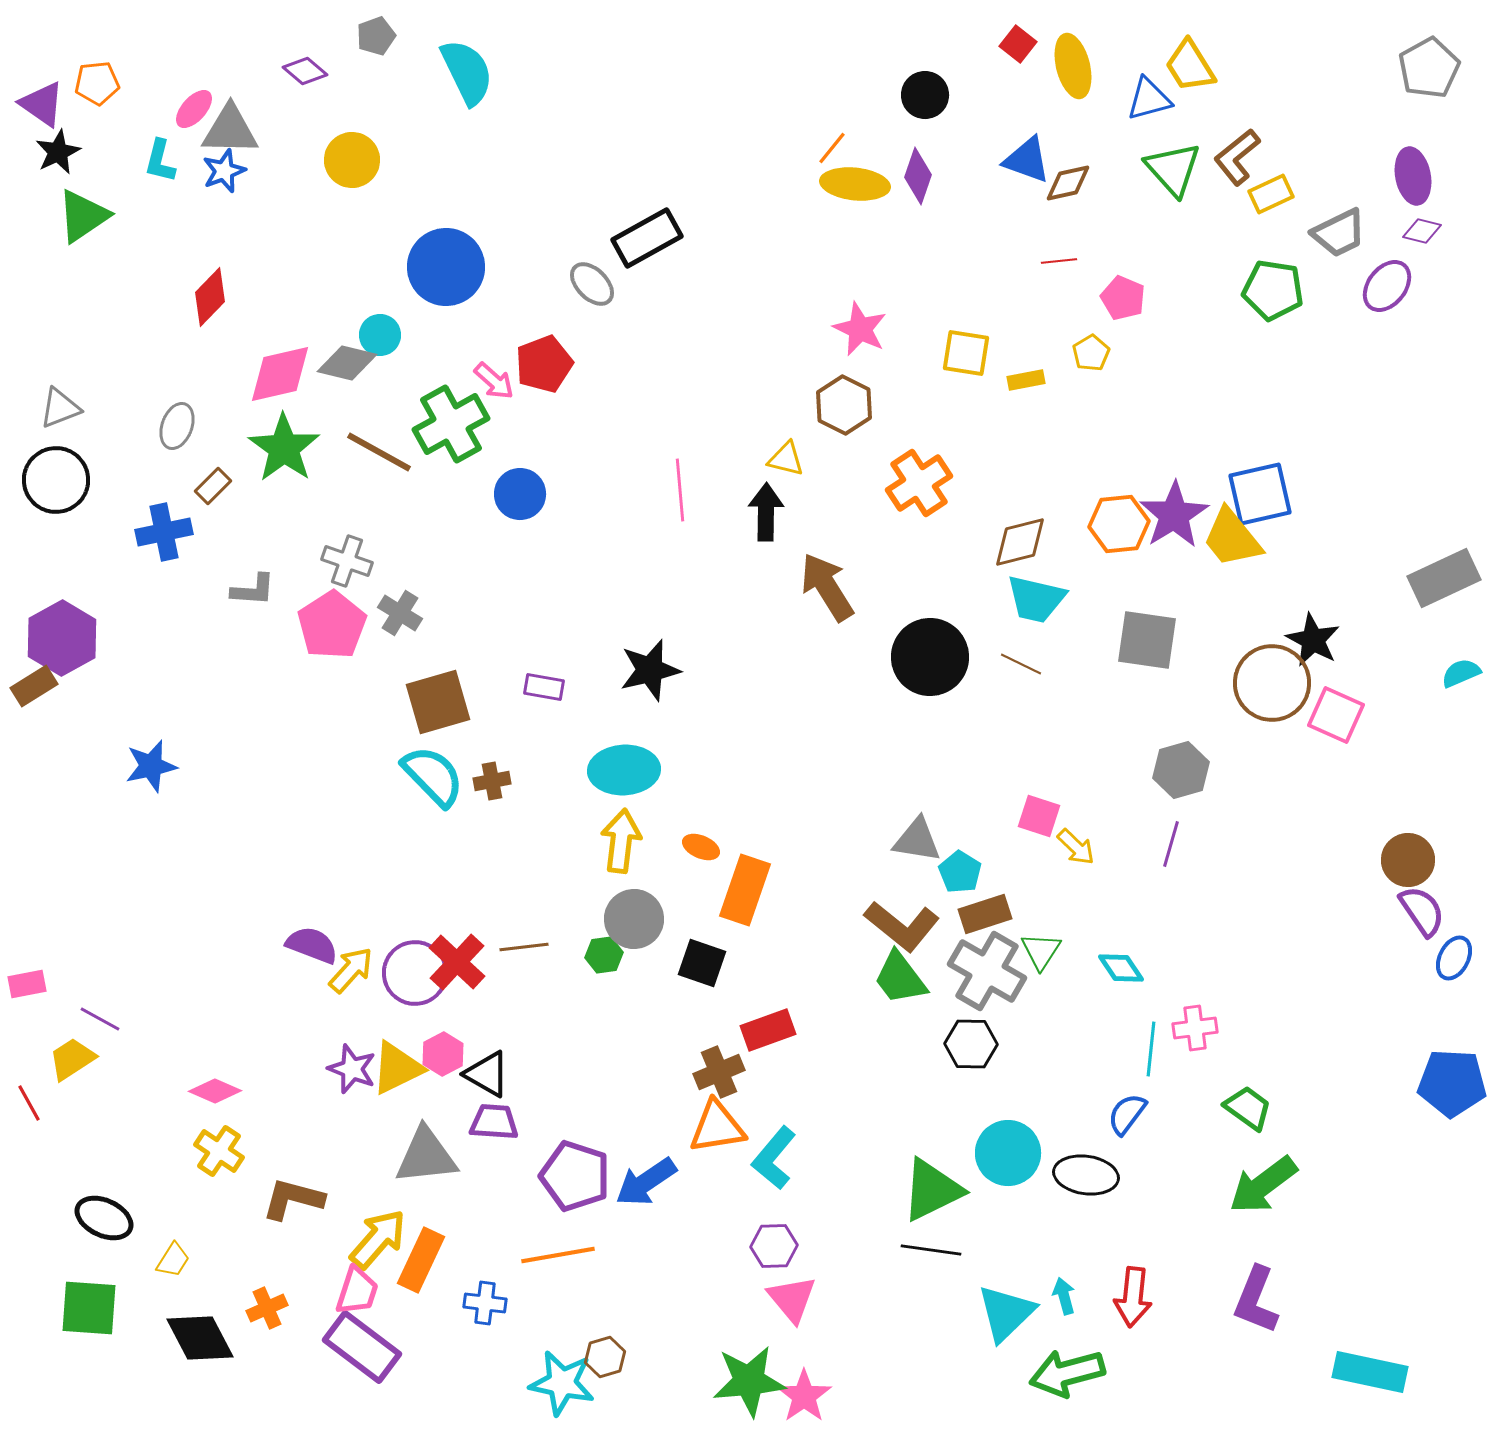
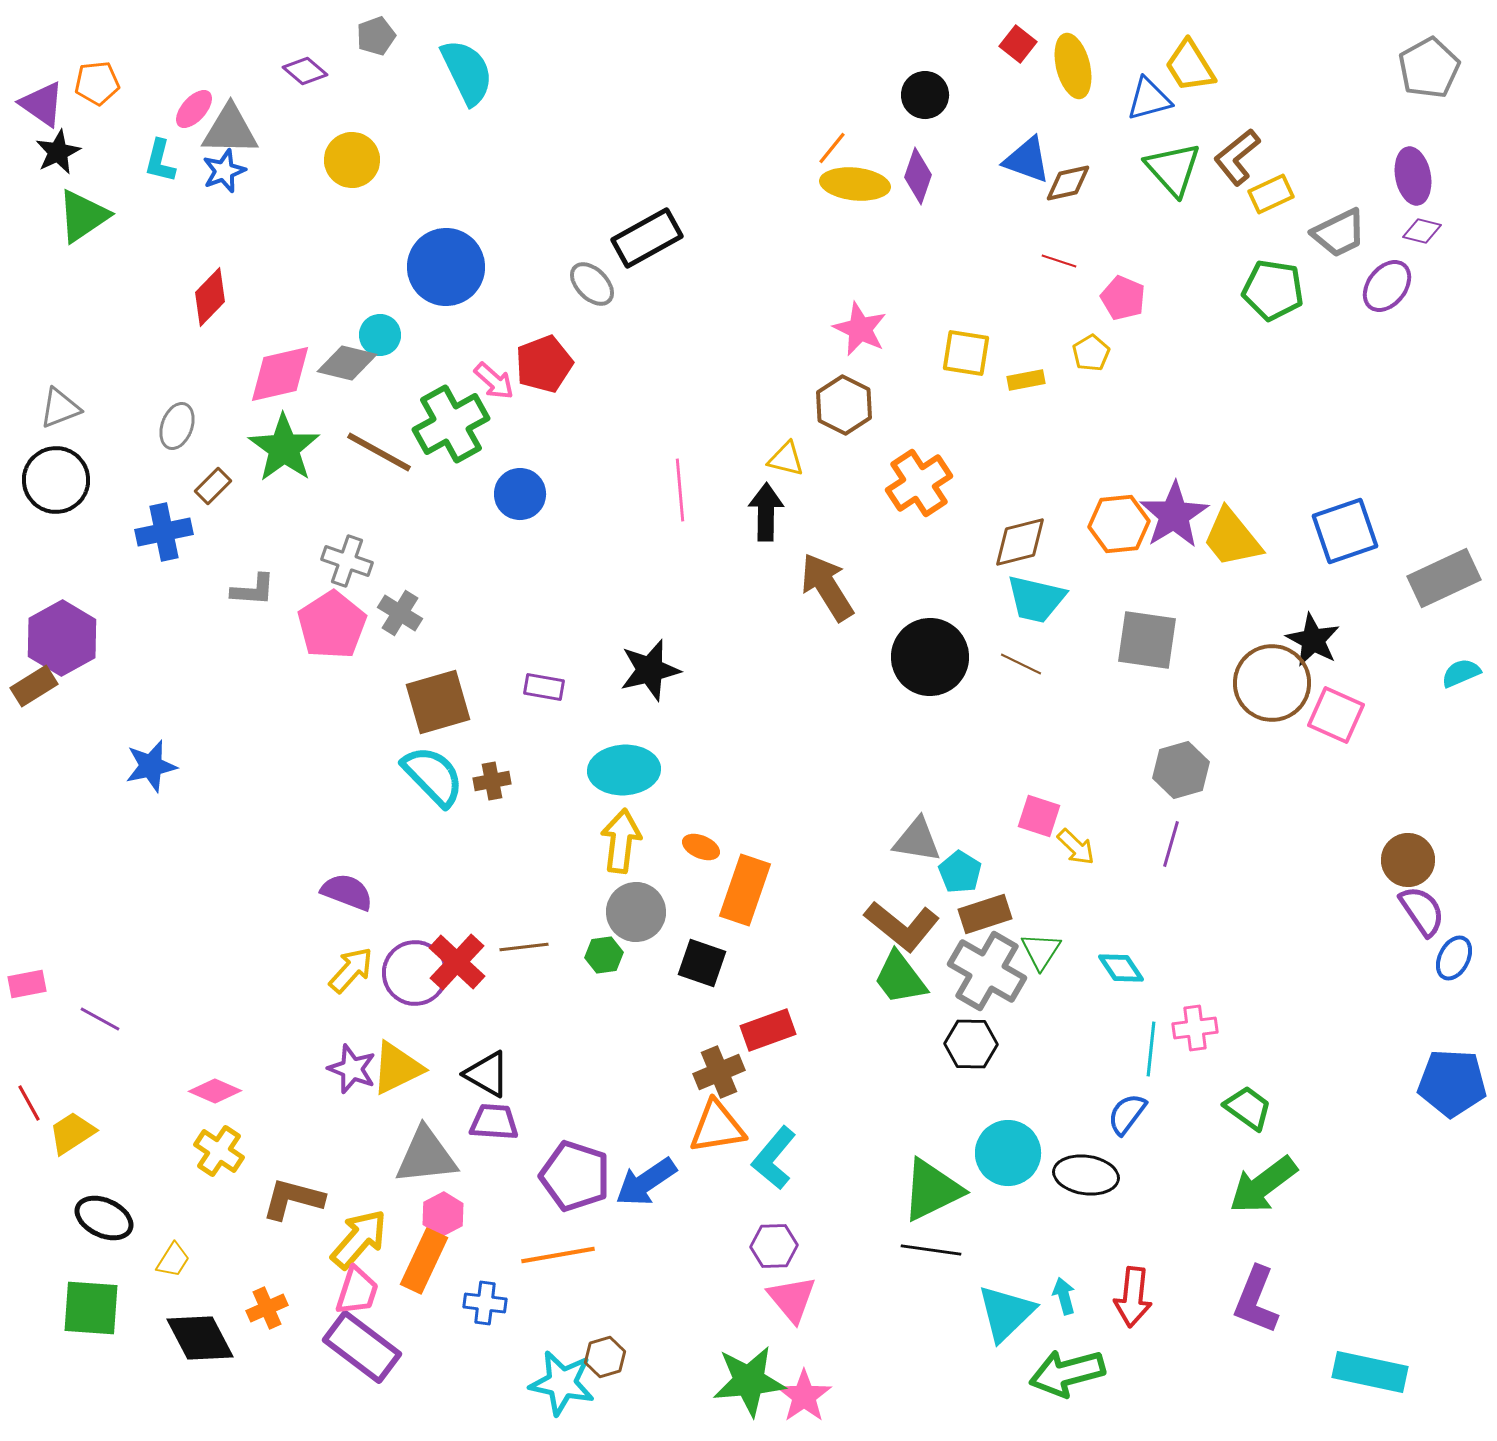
red line at (1059, 261): rotated 24 degrees clockwise
blue square at (1260, 494): moved 85 px right, 37 px down; rotated 6 degrees counterclockwise
gray circle at (634, 919): moved 2 px right, 7 px up
purple semicircle at (312, 945): moved 35 px right, 53 px up
pink hexagon at (443, 1054): moved 160 px down
yellow trapezoid at (72, 1059): moved 74 px down
yellow arrow at (378, 1239): moved 19 px left
orange rectangle at (421, 1260): moved 3 px right, 1 px down
green square at (89, 1308): moved 2 px right
